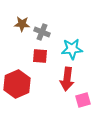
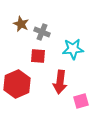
brown star: moved 1 px left; rotated 21 degrees clockwise
cyan star: moved 1 px right
red square: moved 2 px left
red arrow: moved 7 px left, 3 px down
pink square: moved 2 px left, 1 px down
